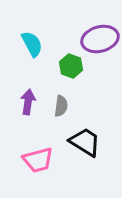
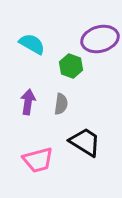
cyan semicircle: rotated 32 degrees counterclockwise
gray semicircle: moved 2 px up
